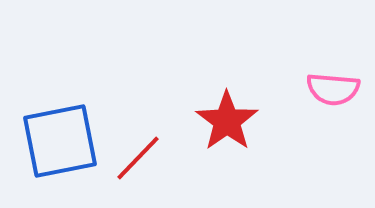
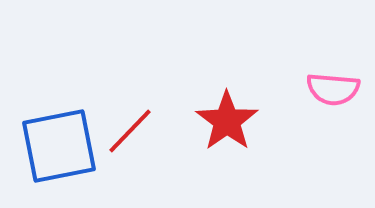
blue square: moved 1 px left, 5 px down
red line: moved 8 px left, 27 px up
